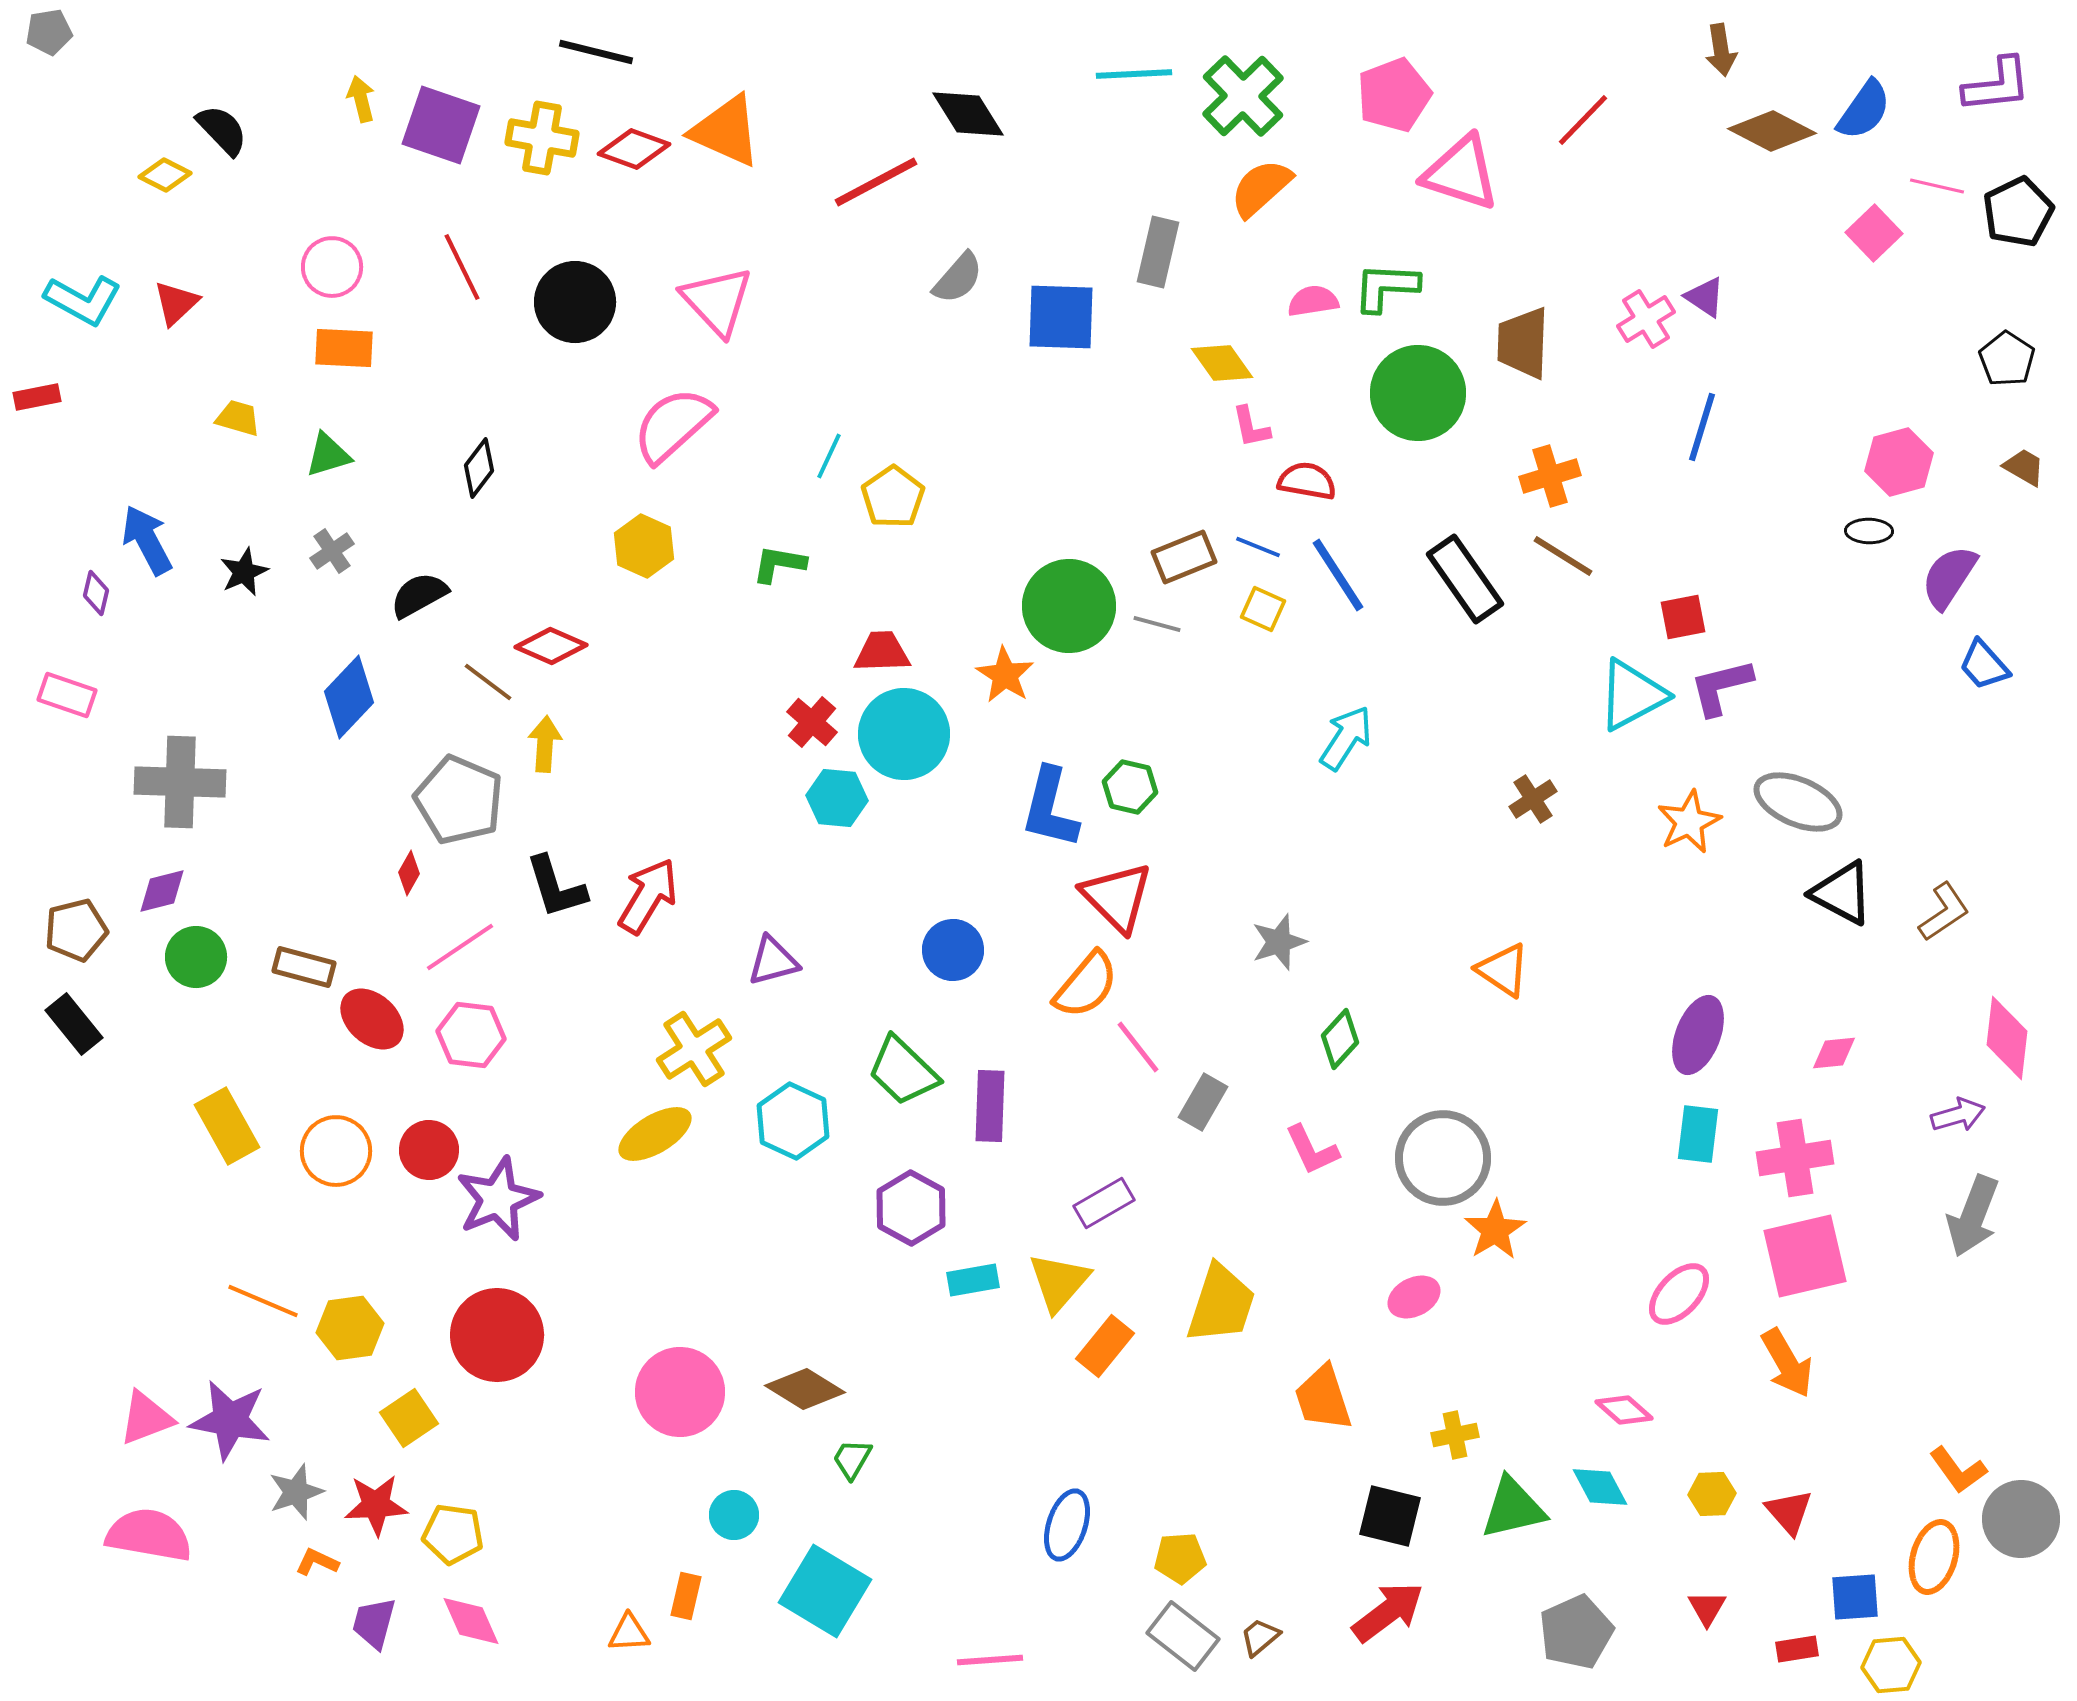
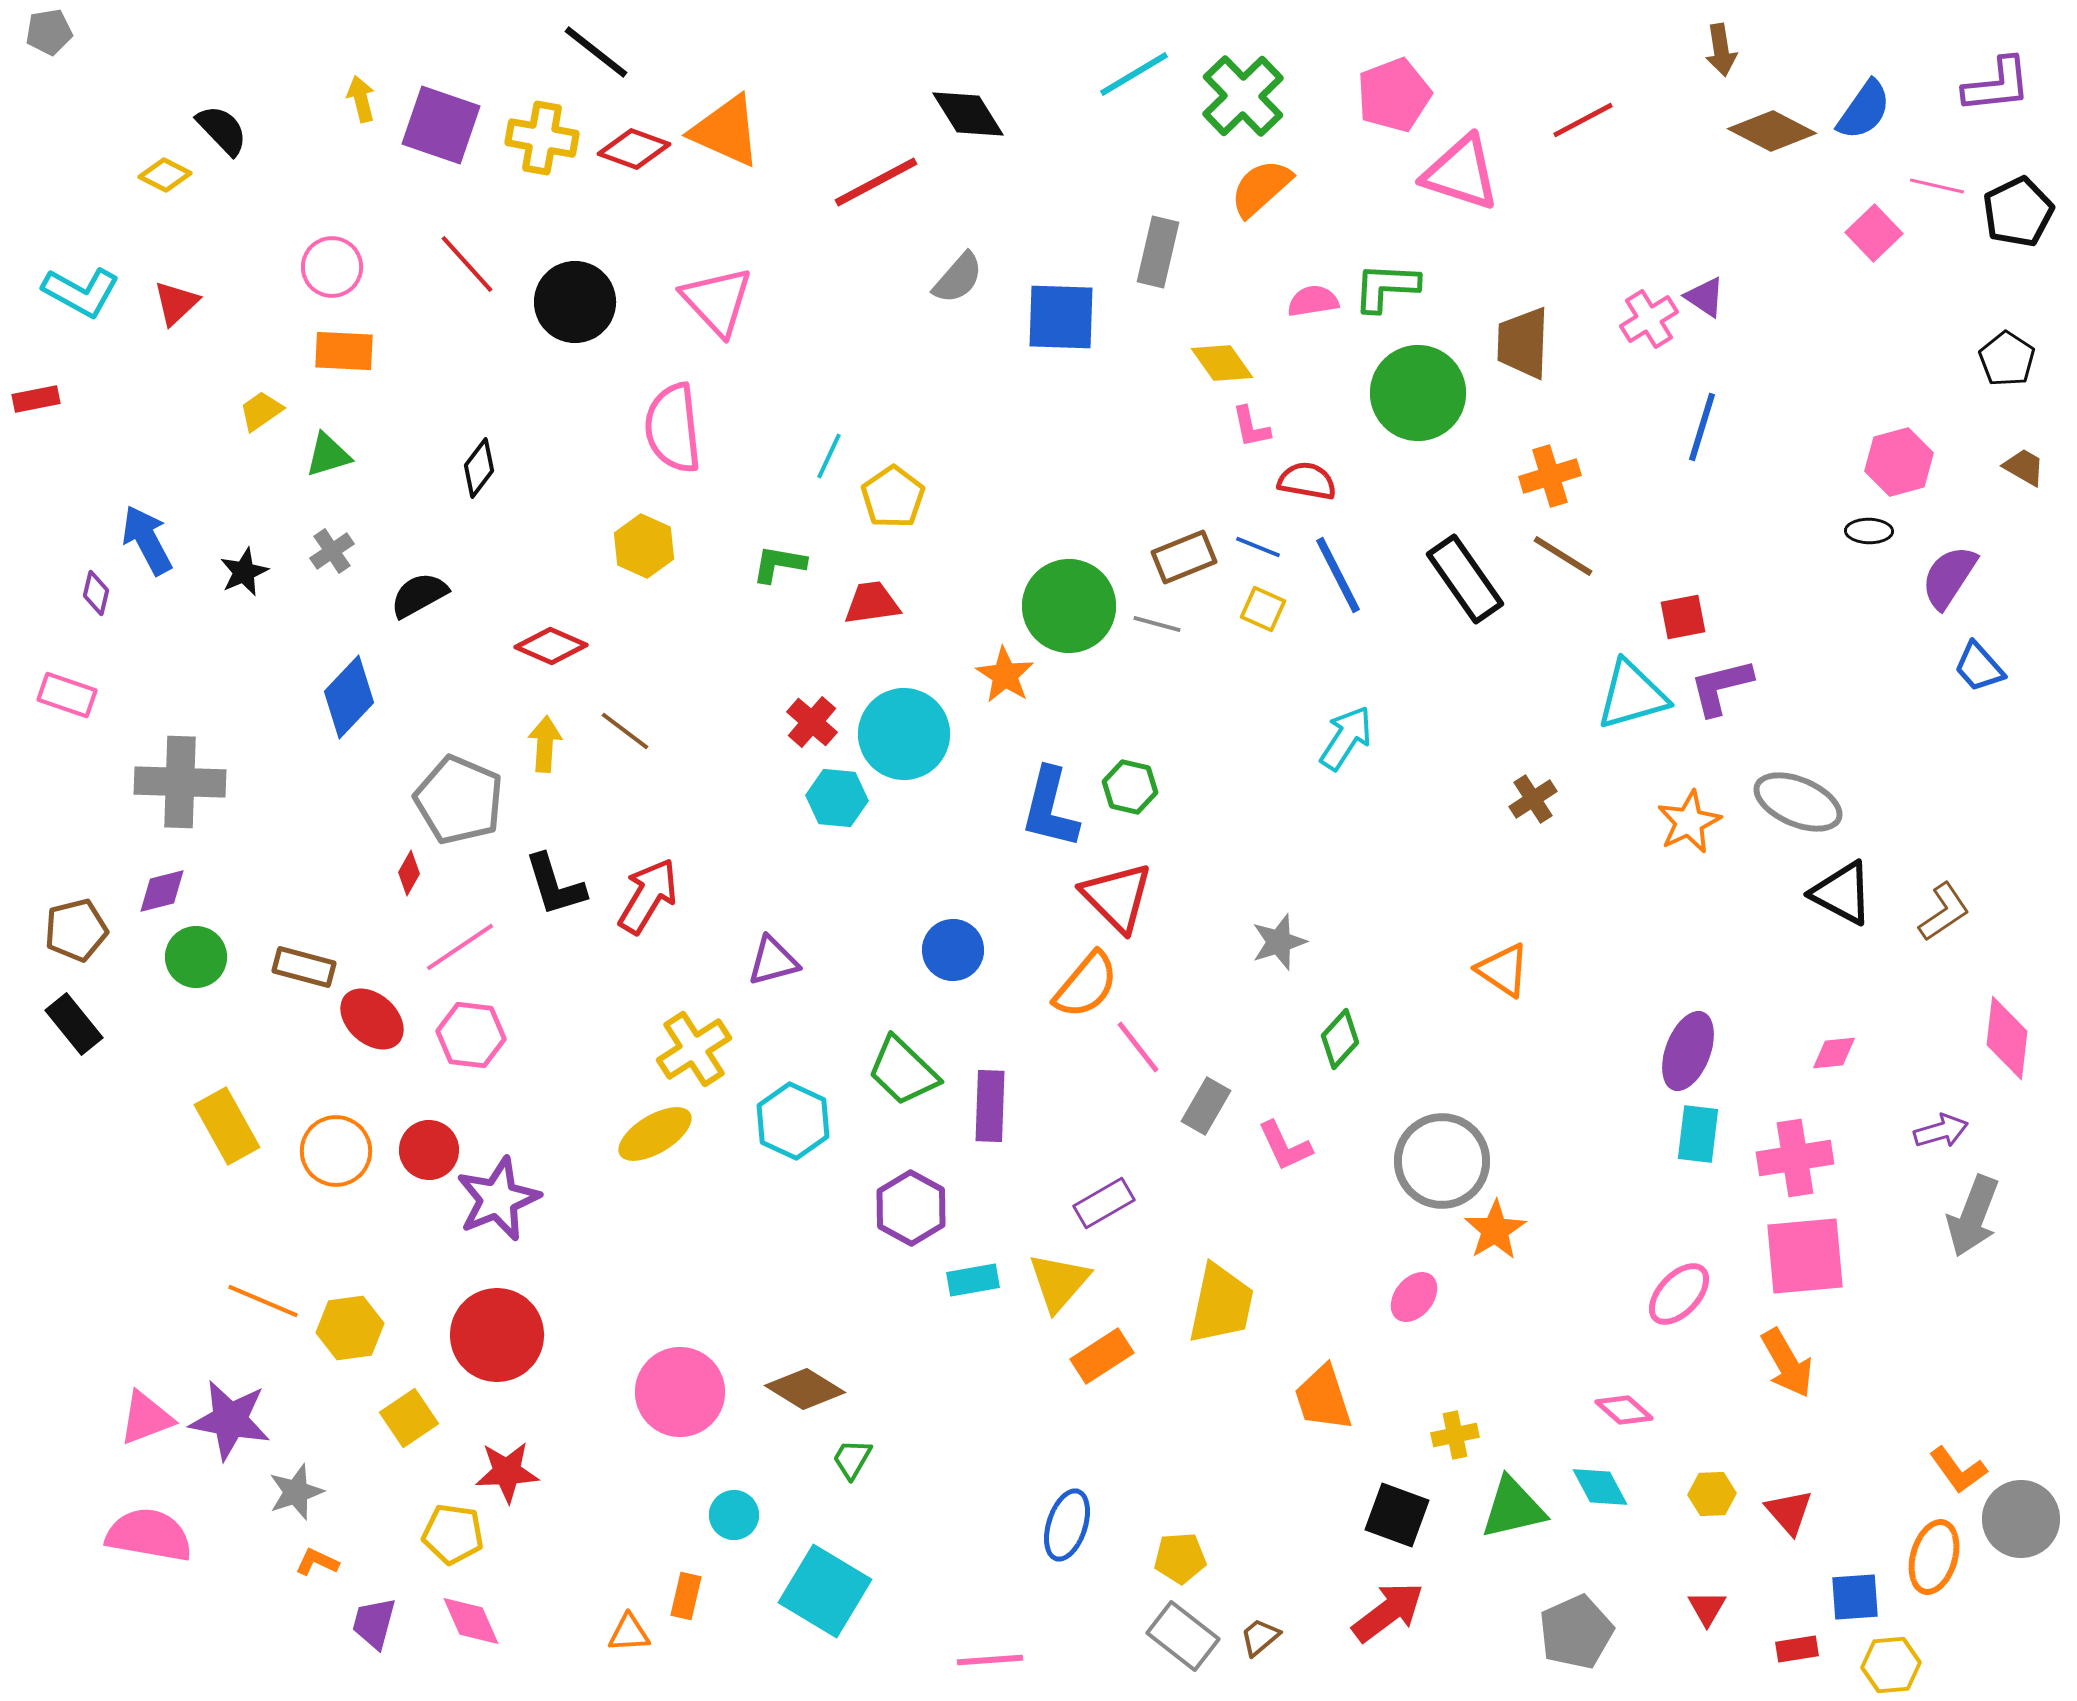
black line at (596, 52): rotated 24 degrees clockwise
cyan line at (1134, 74): rotated 28 degrees counterclockwise
red line at (1583, 120): rotated 18 degrees clockwise
red line at (462, 267): moved 5 px right, 3 px up; rotated 16 degrees counterclockwise
cyan L-shape at (83, 300): moved 2 px left, 8 px up
pink cross at (1646, 319): moved 3 px right
orange rectangle at (344, 348): moved 3 px down
red rectangle at (37, 397): moved 1 px left, 2 px down
yellow trapezoid at (238, 418): moved 23 px right, 7 px up; rotated 51 degrees counterclockwise
pink semicircle at (673, 425): moved 3 px down; rotated 54 degrees counterclockwise
blue line at (1338, 575): rotated 6 degrees clockwise
red trapezoid at (882, 652): moved 10 px left, 49 px up; rotated 6 degrees counterclockwise
blue trapezoid at (1984, 665): moved 5 px left, 2 px down
brown line at (488, 682): moved 137 px right, 49 px down
cyan triangle at (1632, 695): rotated 12 degrees clockwise
black L-shape at (556, 887): moved 1 px left, 2 px up
purple ellipse at (1698, 1035): moved 10 px left, 16 px down
gray rectangle at (1203, 1102): moved 3 px right, 4 px down
purple arrow at (1958, 1115): moved 17 px left, 16 px down
pink L-shape at (1312, 1150): moved 27 px left, 4 px up
gray circle at (1443, 1158): moved 1 px left, 3 px down
pink square at (1805, 1256): rotated 8 degrees clockwise
pink ellipse at (1414, 1297): rotated 24 degrees counterclockwise
yellow trapezoid at (1221, 1304): rotated 6 degrees counterclockwise
orange rectangle at (1105, 1346): moved 3 px left, 10 px down; rotated 18 degrees clockwise
red star at (376, 1505): moved 131 px right, 33 px up
black square at (1390, 1516): moved 7 px right, 1 px up; rotated 6 degrees clockwise
